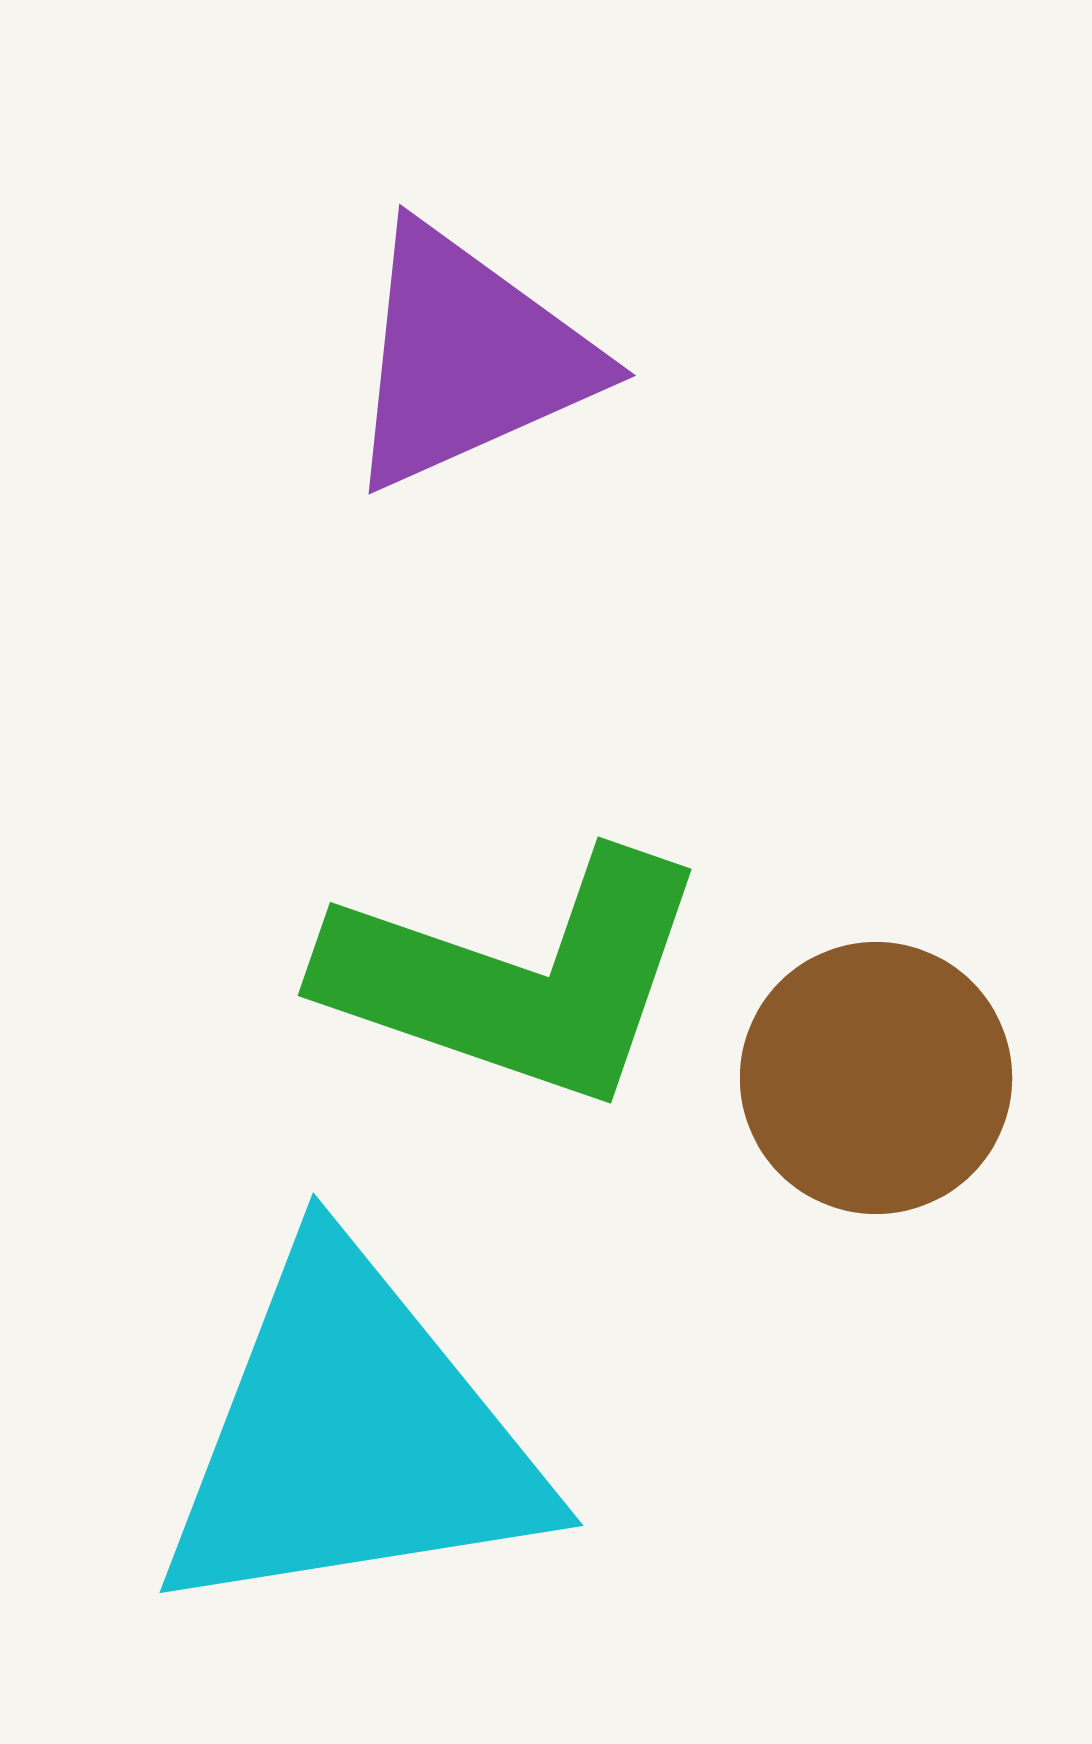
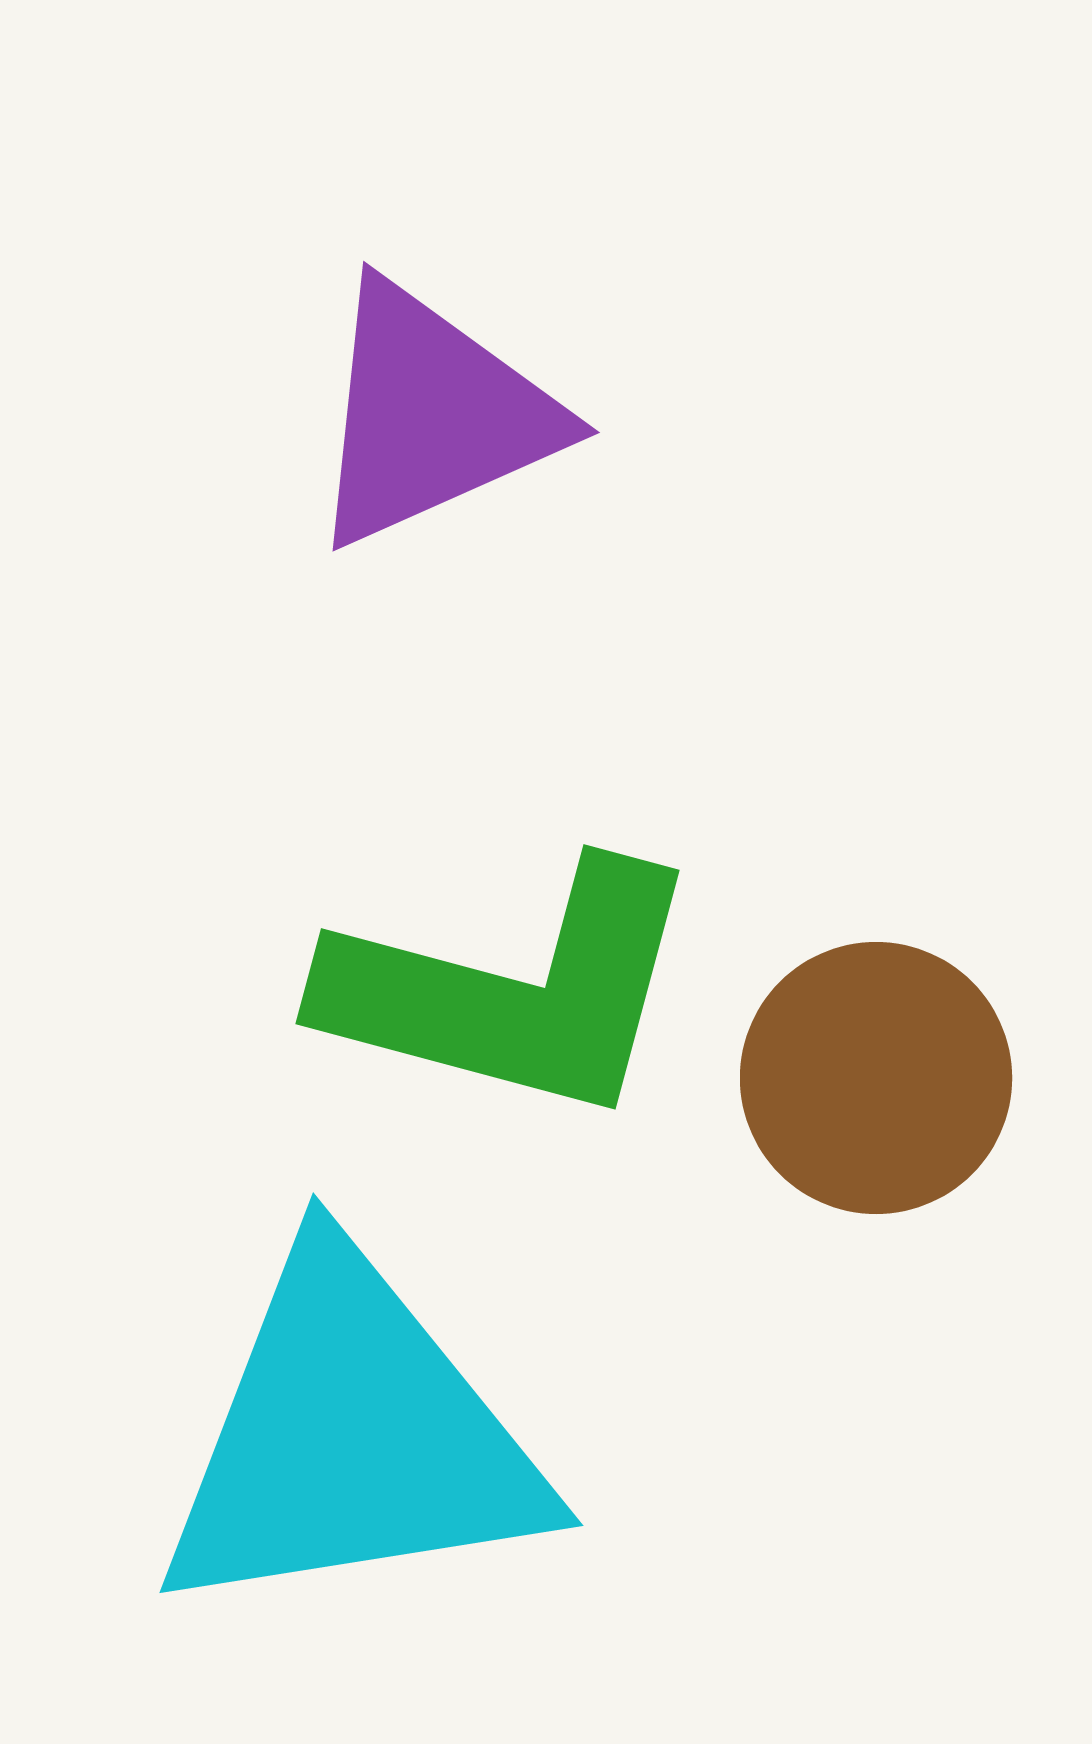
purple triangle: moved 36 px left, 57 px down
green L-shape: moved 4 px left, 13 px down; rotated 4 degrees counterclockwise
